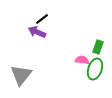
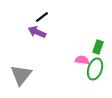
black line: moved 2 px up
